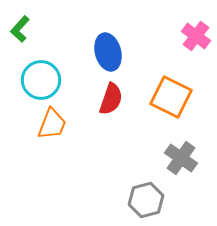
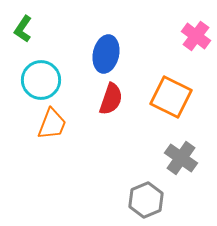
green L-shape: moved 3 px right; rotated 8 degrees counterclockwise
blue ellipse: moved 2 px left, 2 px down; rotated 27 degrees clockwise
gray hexagon: rotated 8 degrees counterclockwise
